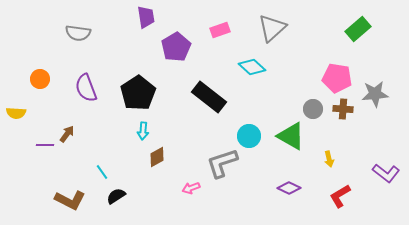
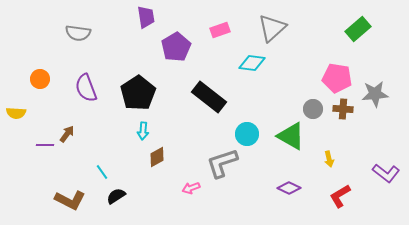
cyan diamond: moved 4 px up; rotated 36 degrees counterclockwise
cyan circle: moved 2 px left, 2 px up
